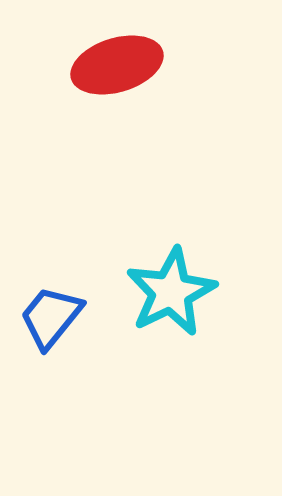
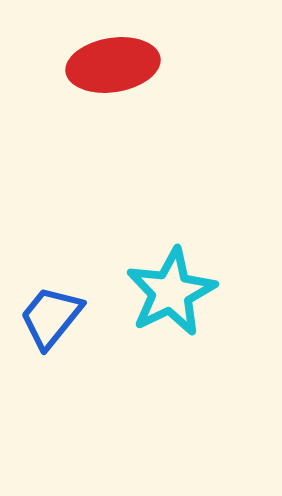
red ellipse: moved 4 px left; rotated 8 degrees clockwise
